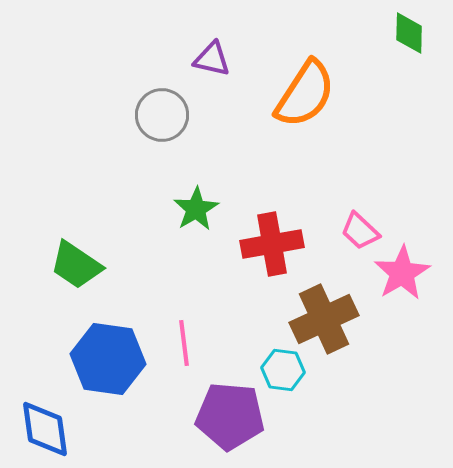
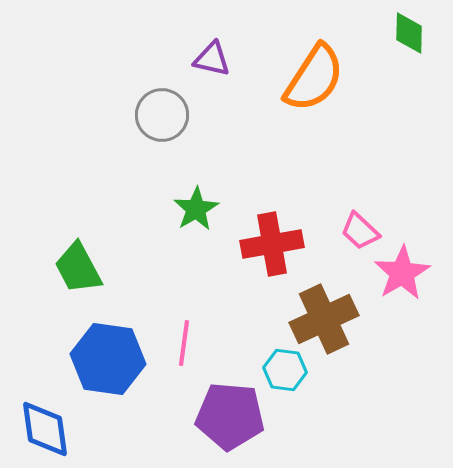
orange semicircle: moved 9 px right, 16 px up
green trapezoid: moved 2 px right, 3 px down; rotated 28 degrees clockwise
pink line: rotated 15 degrees clockwise
cyan hexagon: moved 2 px right
